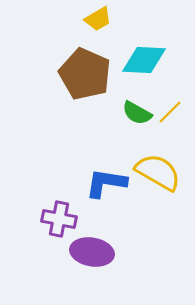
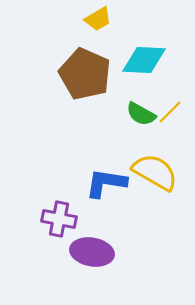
green semicircle: moved 4 px right, 1 px down
yellow semicircle: moved 3 px left
